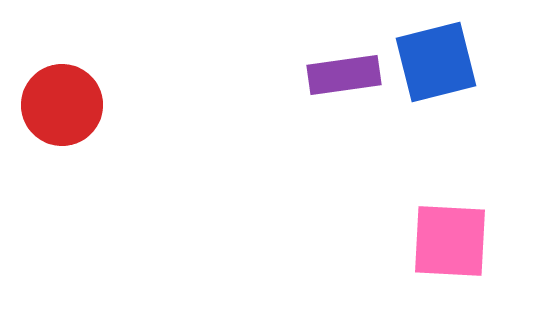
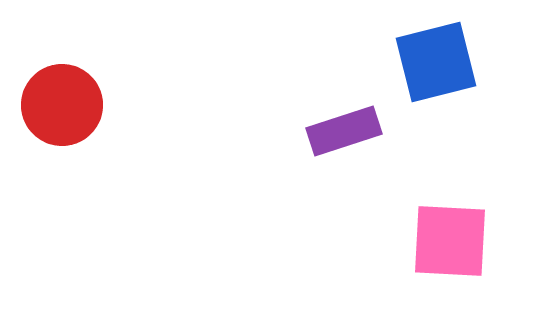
purple rectangle: moved 56 px down; rotated 10 degrees counterclockwise
